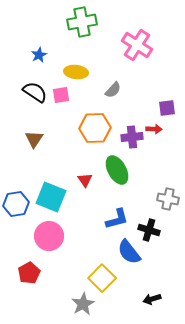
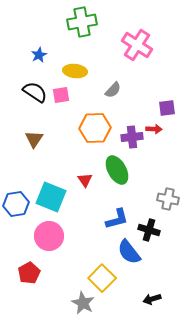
yellow ellipse: moved 1 px left, 1 px up
gray star: moved 1 px up; rotated 15 degrees counterclockwise
